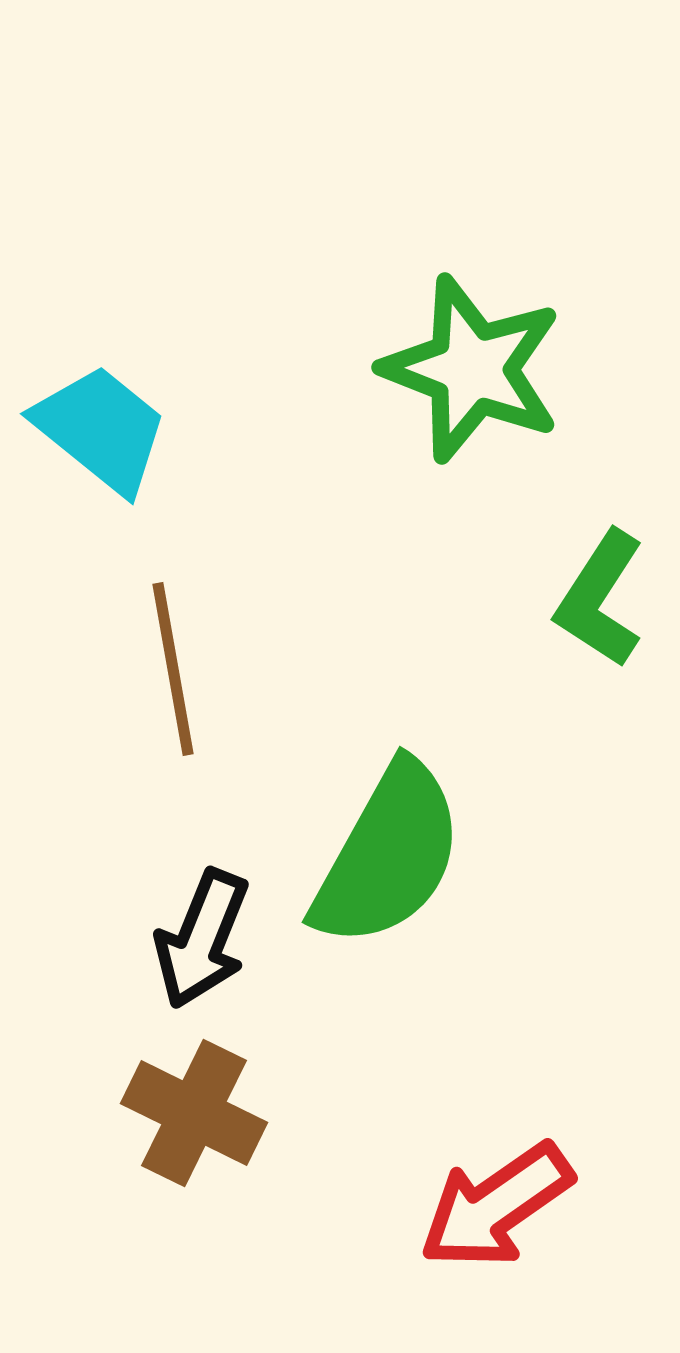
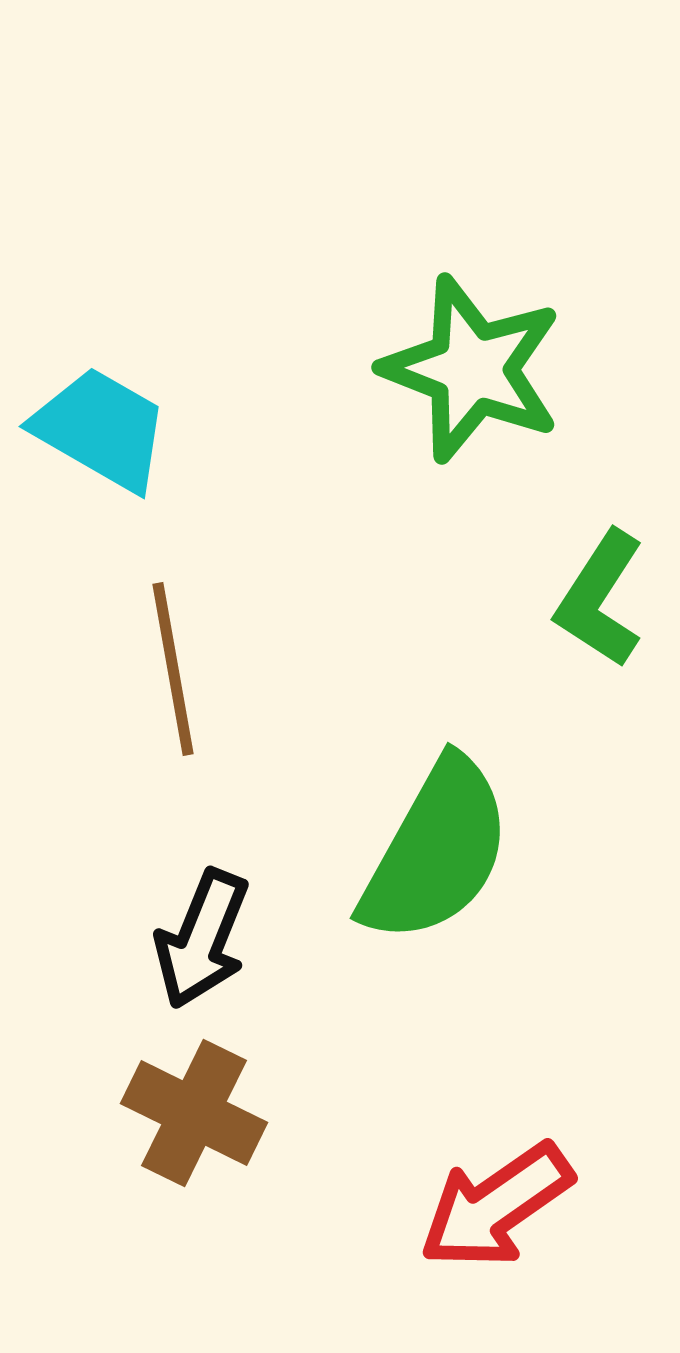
cyan trapezoid: rotated 9 degrees counterclockwise
green semicircle: moved 48 px right, 4 px up
